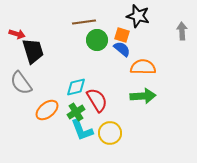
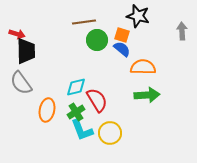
black trapezoid: moved 7 px left; rotated 16 degrees clockwise
green arrow: moved 4 px right, 1 px up
orange ellipse: rotated 40 degrees counterclockwise
